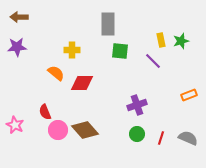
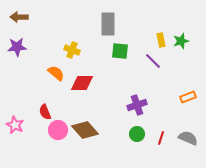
yellow cross: rotated 21 degrees clockwise
orange rectangle: moved 1 px left, 2 px down
